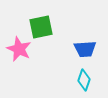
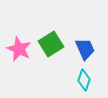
green square: moved 10 px right, 17 px down; rotated 20 degrees counterclockwise
blue trapezoid: rotated 110 degrees counterclockwise
